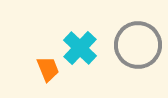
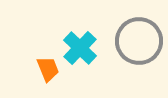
gray circle: moved 1 px right, 4 px up
